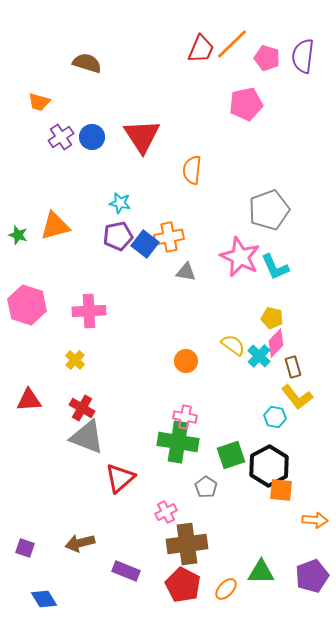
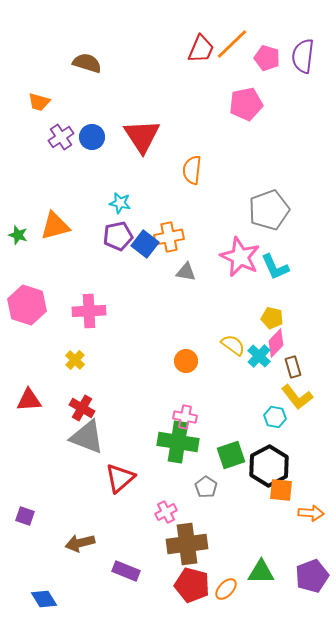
orange arrow at (315, 520): moved 4 px left, 7 px up
purple square at (25, 548): moved 32 px up
red pentagon at (183, 585): moved 9 px right; rotated 12 degrees counterclockwise
